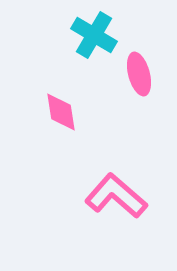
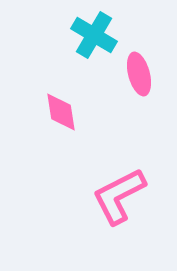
pink L-shape: moved 3 px right; rotated 68 degrees counterclockwise
